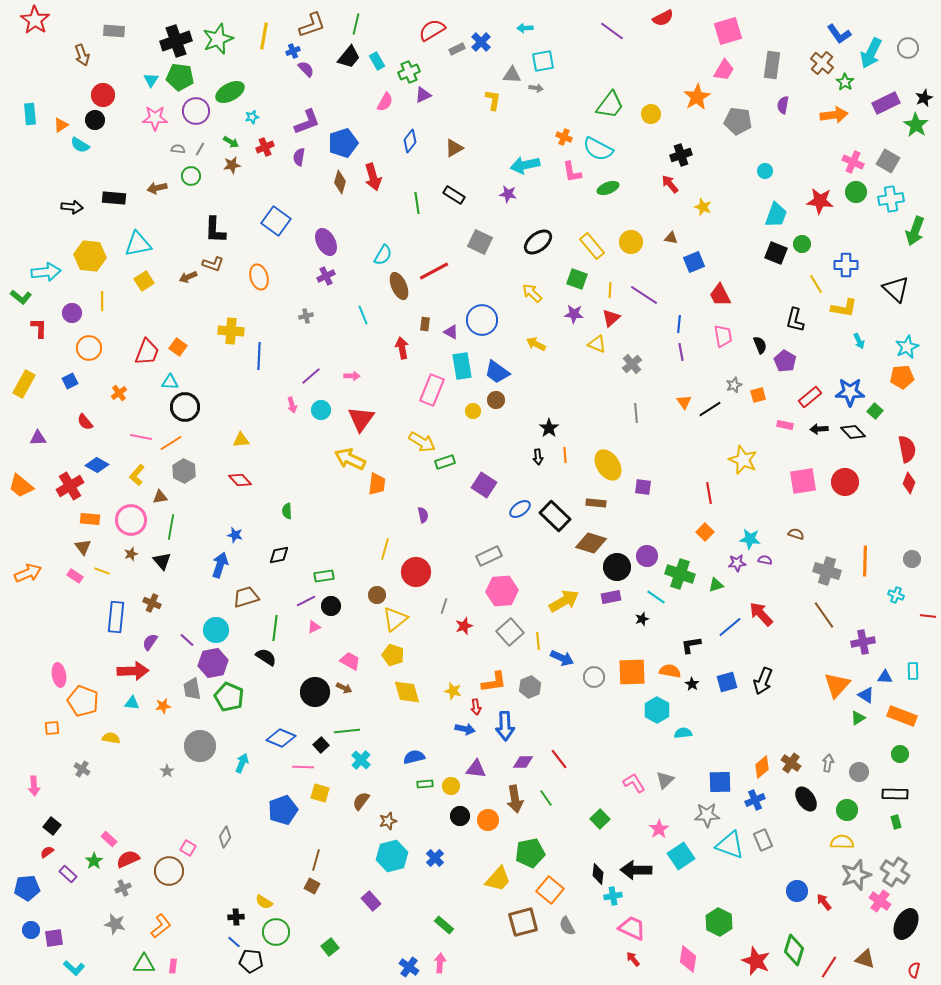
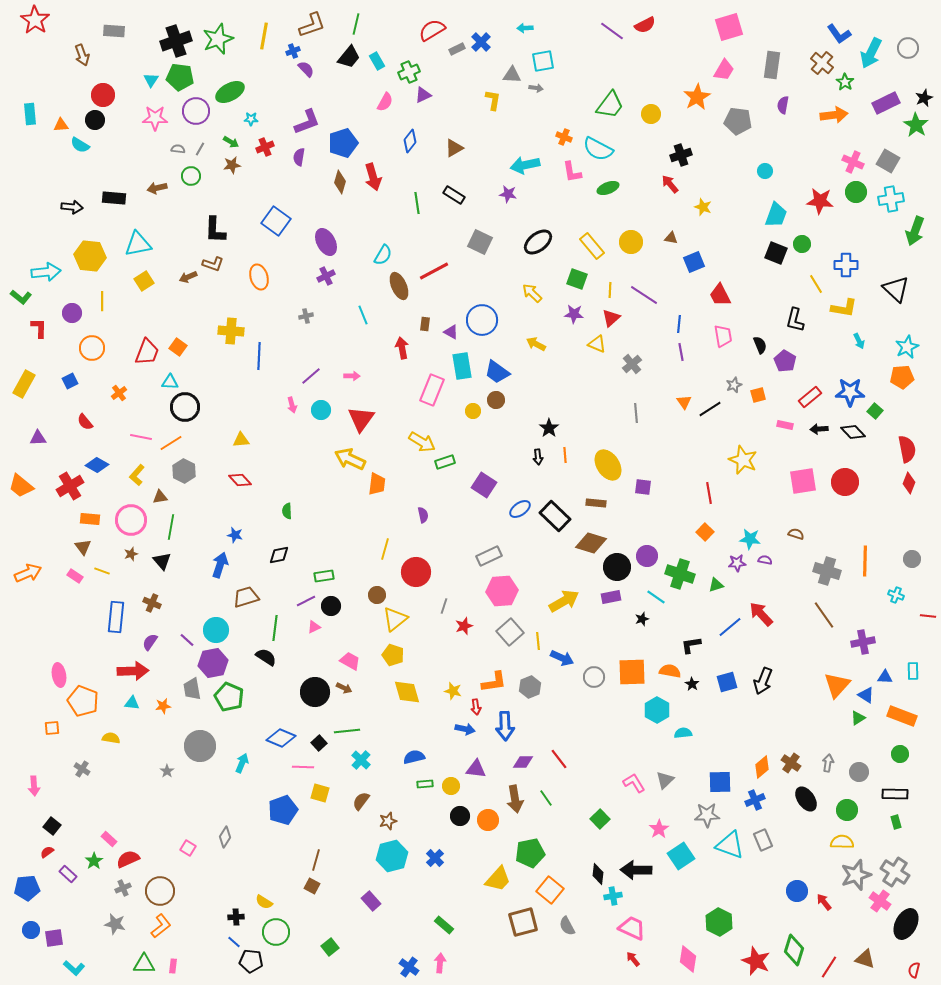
red semicircle at (663, 18): moved 18 px left, 7 px down
pink square at (728, 31): moved 1 px right, 4 px up
cyan star at (252, 117): moved 1 px left, 2 px down; rotated 16 degrees clockwise
orange triangle at (61, 125): rotated 28 degrees clockwise
orange circle at (89, 348): moved 3 px right
black square at (321, 745): moved 2 px left, 2 px up
brown circle at (169, 871): moved 9 px left, 20 px down
